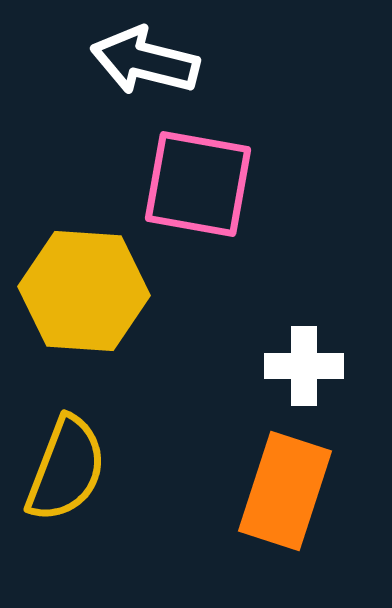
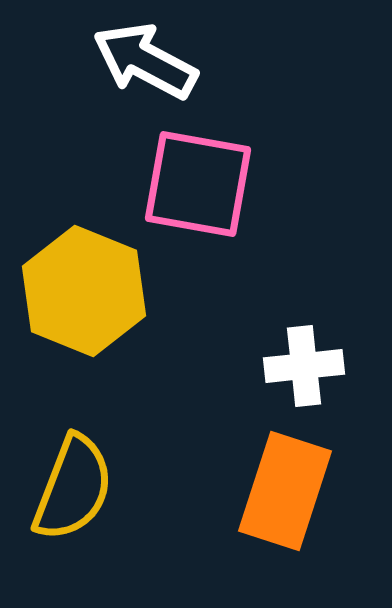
white arrow: rotated 14 degrees clockwise
yellow hexagon: rotated 18 degrees clockwise
white cross: rotated 6 degrees counterclockwise
yellow semicircle: moved 7 px right, 19 px down
